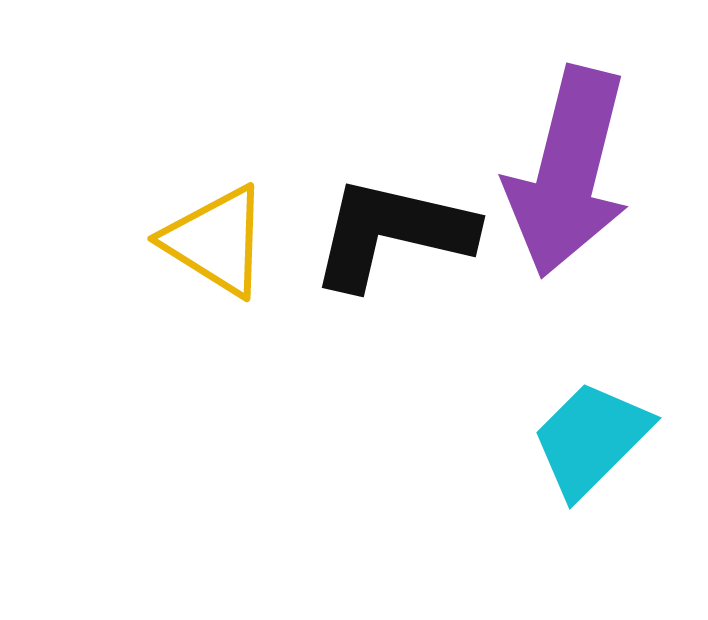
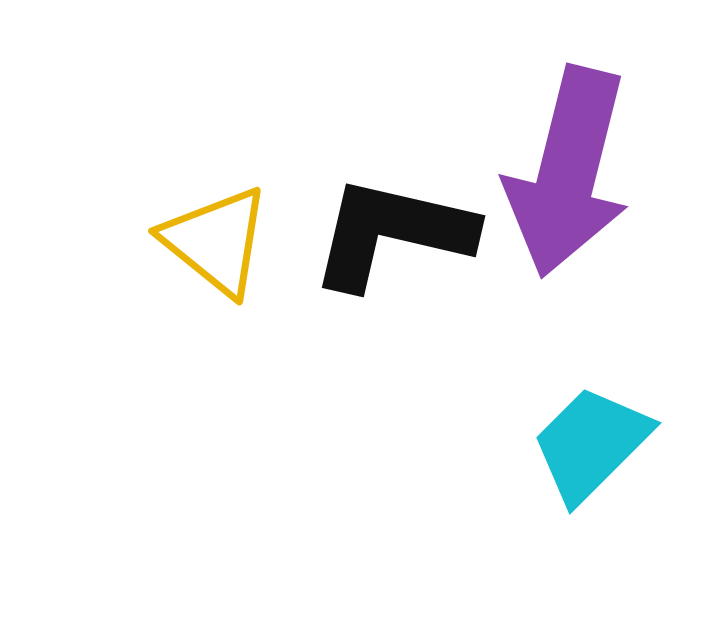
yellow triangle: rotated 7 degrees clockwise
cyan trapezoid: moved 5 px down
